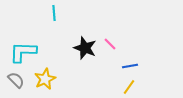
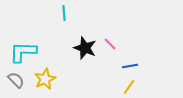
cyan line: moved 10 px right
